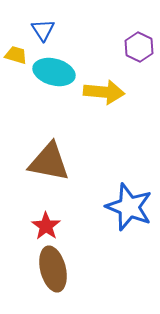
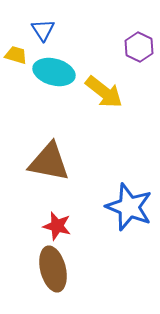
yellow arrow: rotated 33 degrees clockwise
red star: moved 11 px right; rotated 20 degrees counterclockwise
